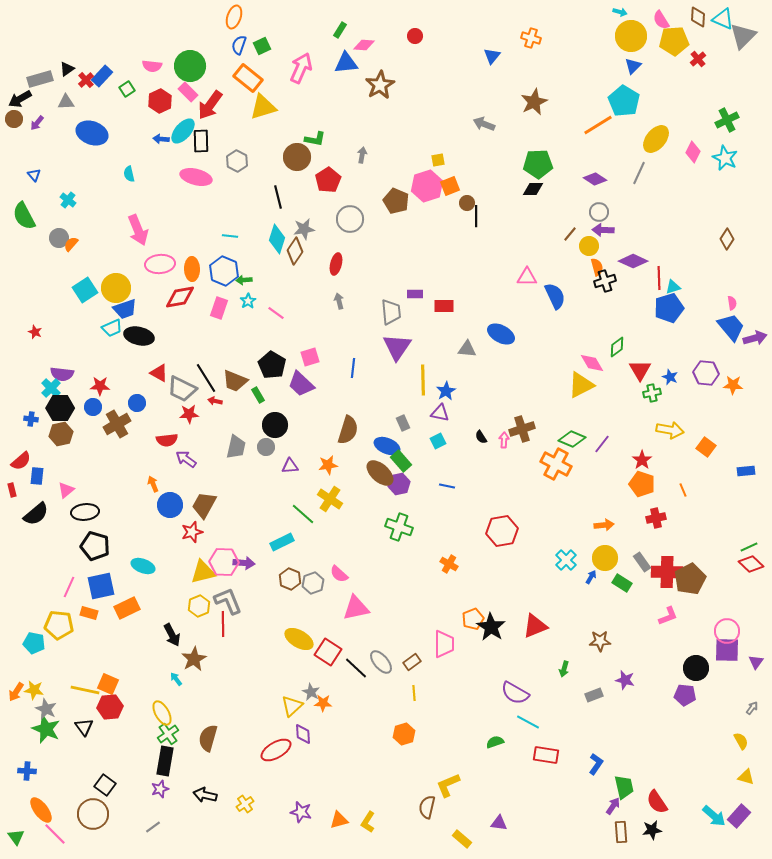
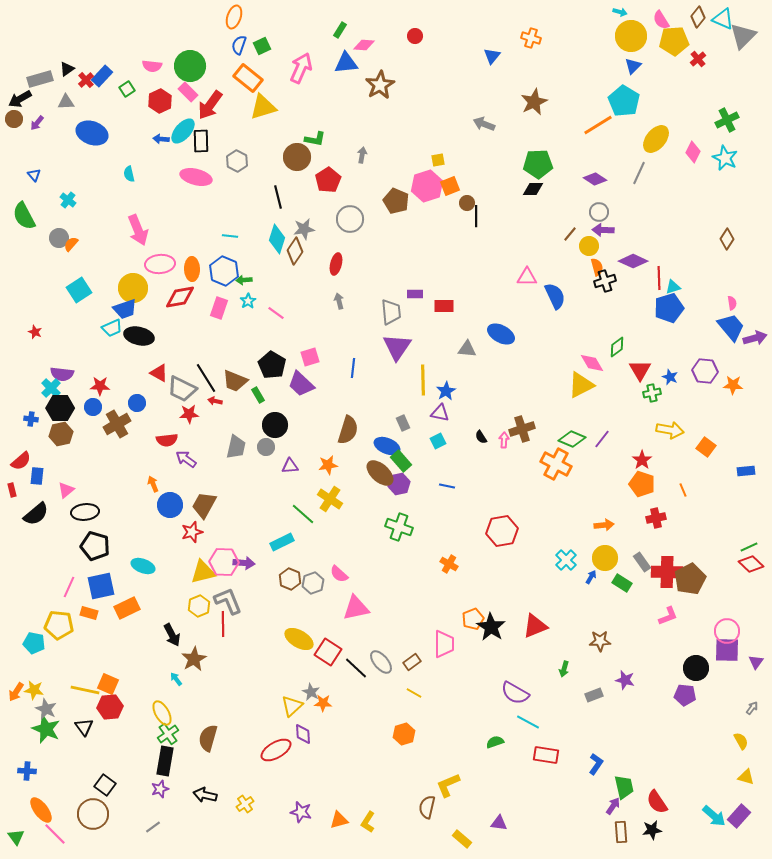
brown diamond at (698, 17): rotated 35 degrees clockwise
yellow circle at (116, 288): moved 17 px right
cyan square at (85, 290): moved 6 px left
purple hexagon at (706, 373): moved 1 px left, 2 px up
purple line at (602, 444): moved 5 px up
yellow line at (414, 693): rotated 56 degrees counterclockwise
